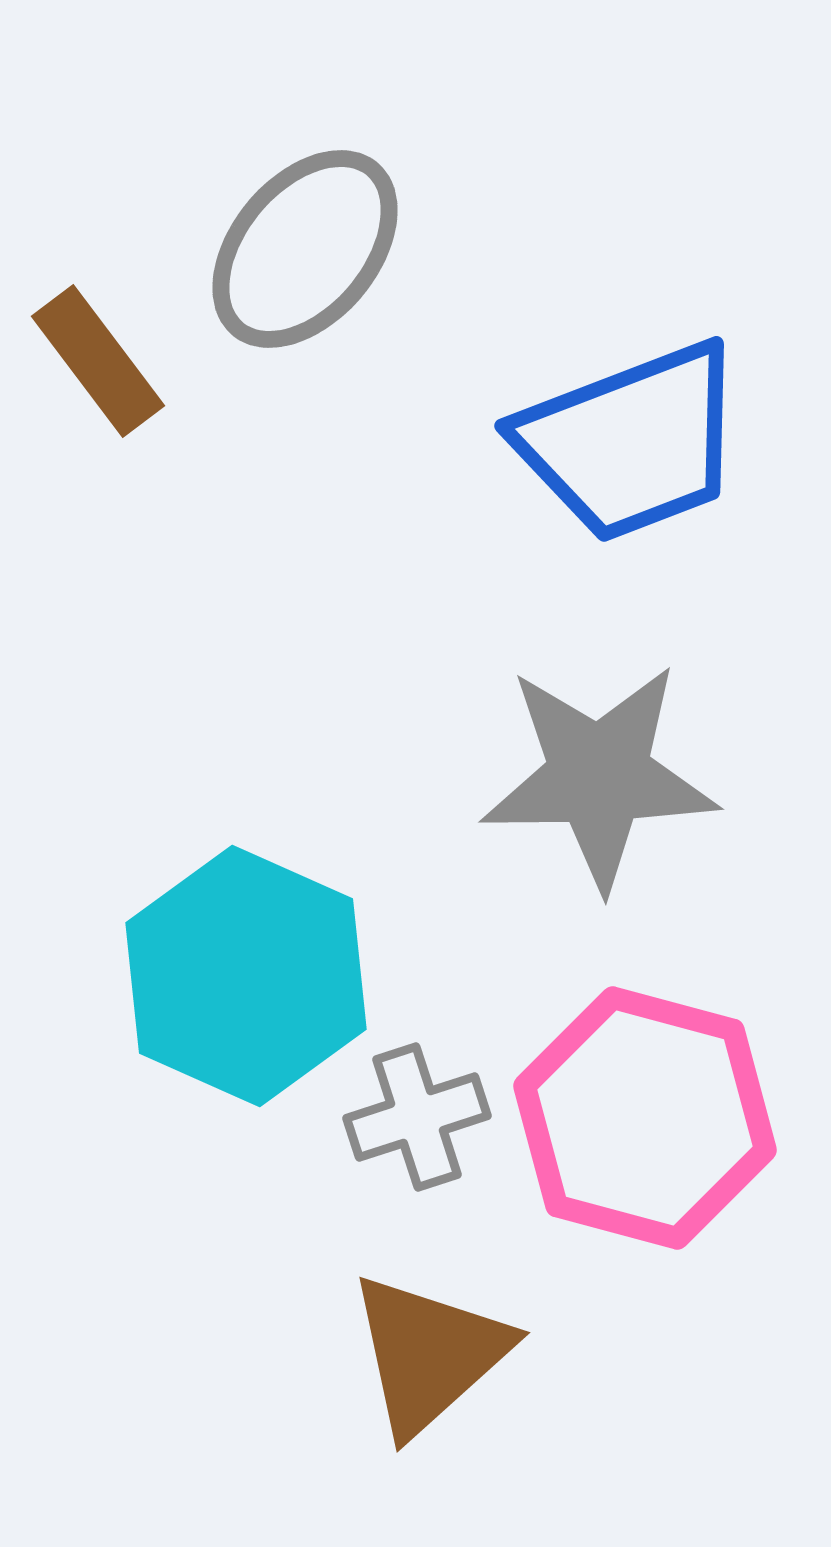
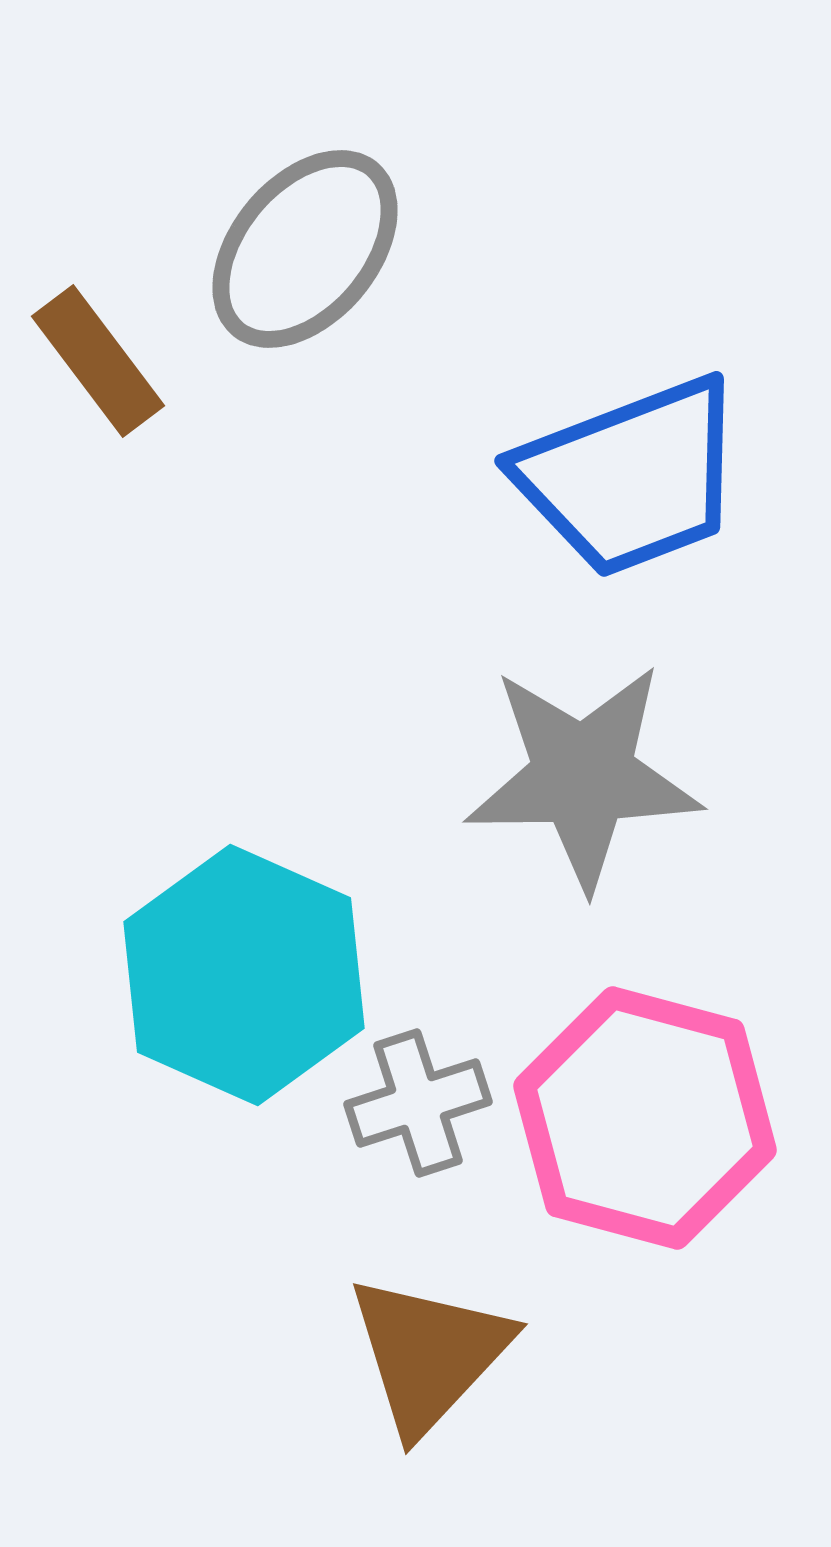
blue trapezoid: moved 35 px down
gray star: moved 16 px left
cyan hexagon: moved 2 px left, 1 px up
gray cross: moved 1 px right, 14 px up
brown triangle: rotated 5 degrees counterclockwise
